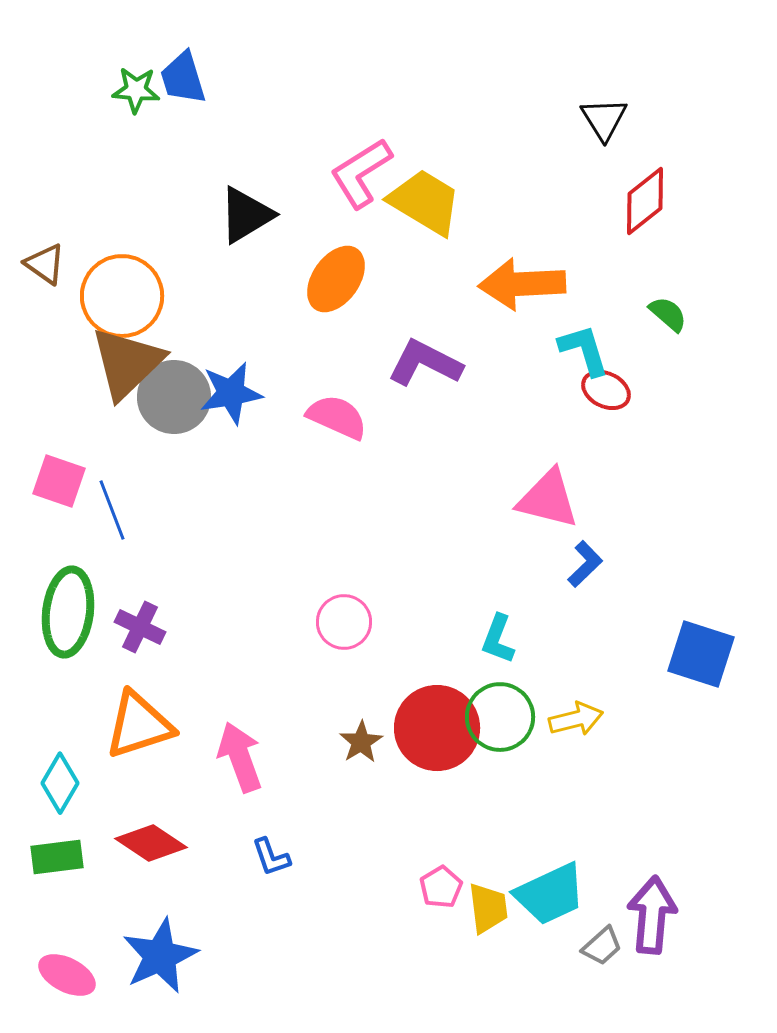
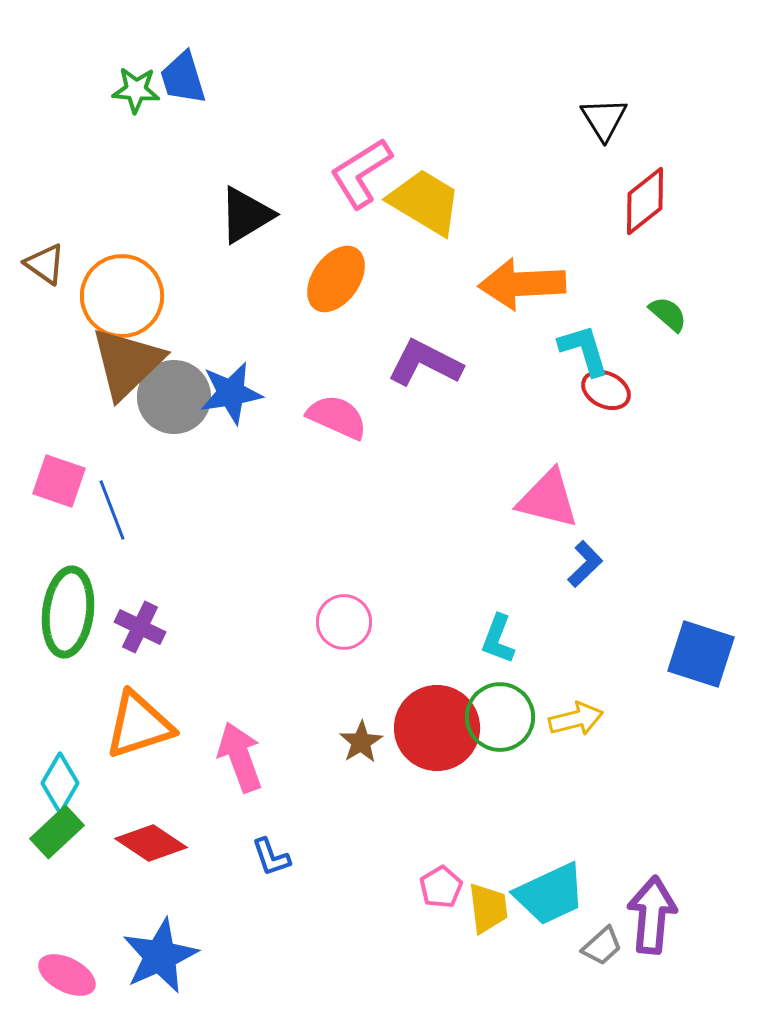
green rectangle at (57, 857): moved 25 px up; rotated 36 degrees counterclockwise
